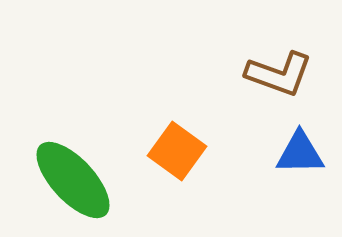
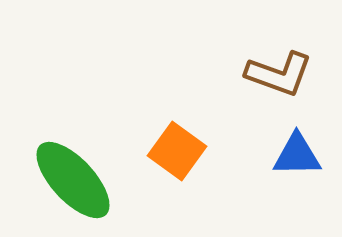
blue triangle: moved 3 px left, 2 px down
